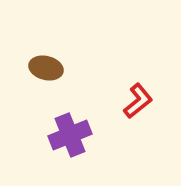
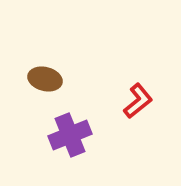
brown ellipse: moved 1 px left, 11 px down
